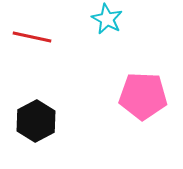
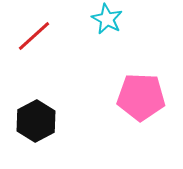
red line: moved 2 px right, 1 px up; rotated 54 degrees counterclockwise
pink pentagon: moved 2 px left, 1 px down
